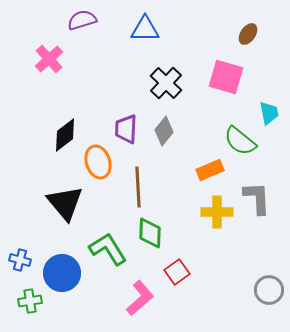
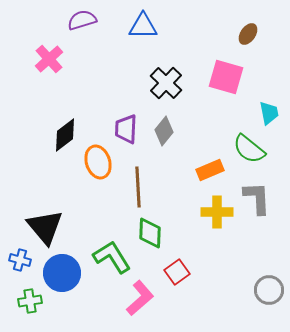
blue triangle: moved 2 px left, 3 px up
green semicircle: moved 9 px right, 8 px down
black triangle: moved 20 px left, 24 px down
green L-shape: moved 4 px right, 8 px down
